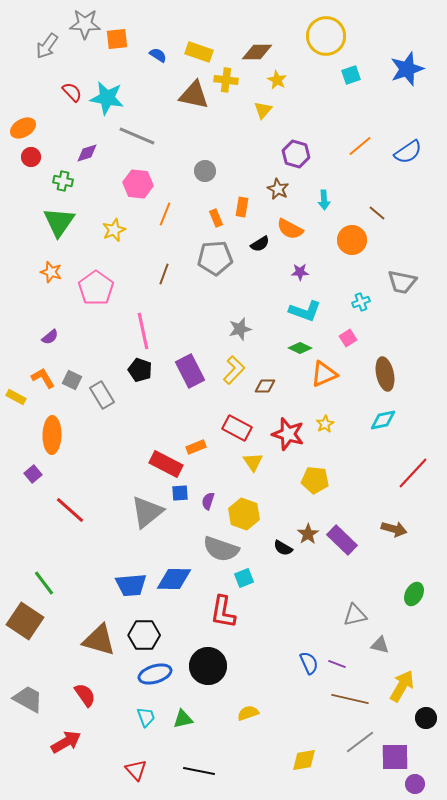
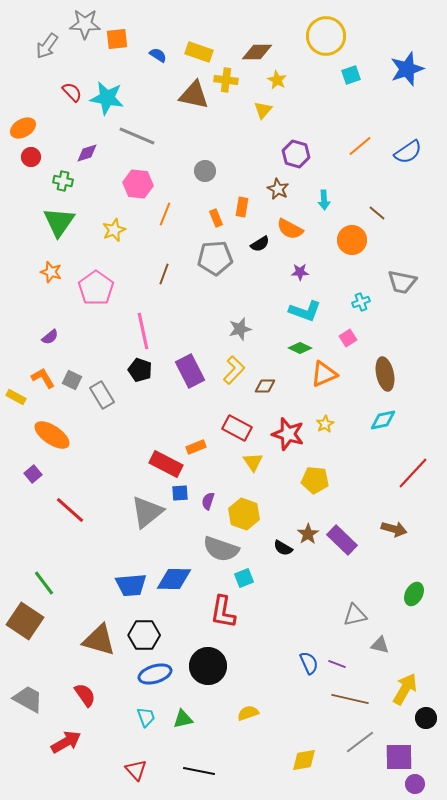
orange ellipse at (52, 435): rotated 57 degrees counterclockwise
yellow arrow at (402, 686): moved 3 px right, 3 px down
purple square at (395, 757): moved 4 px right
